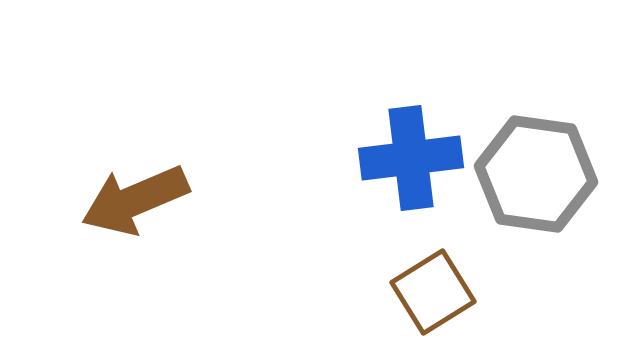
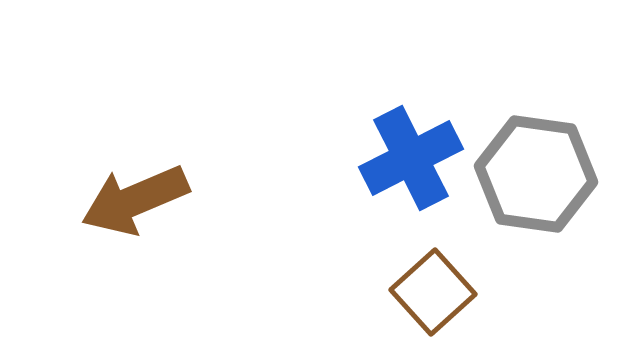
blue cross: rotated 20 degrees counterclockwise
brown square: rotated 10 degrees counterclockwise
